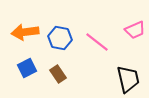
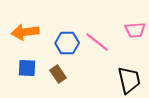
pink trapezoid: rotated 20 degrees clockwise
blue hexagon: moved 7 px right, 5 px down; rotated 10 degrees counterclockwise
blue square: rotated 30 degrees clockwise
black trapezoid: moved 1 px right, 1 px down
